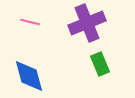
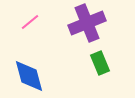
pink line: rotated 54 degrees counterclockwise
green rectangle: moved 1 px up
